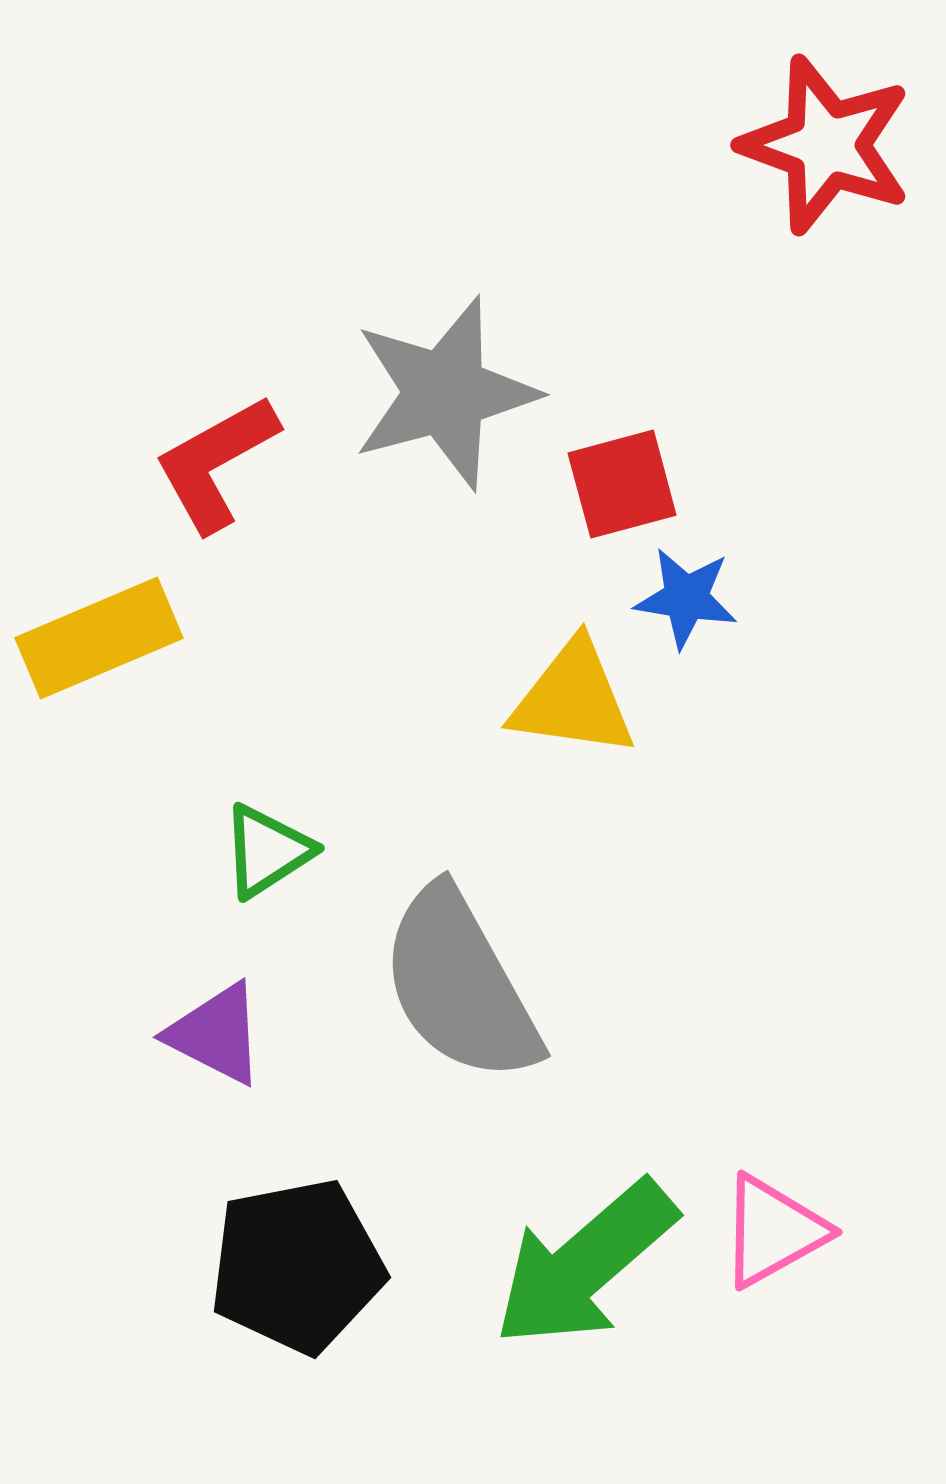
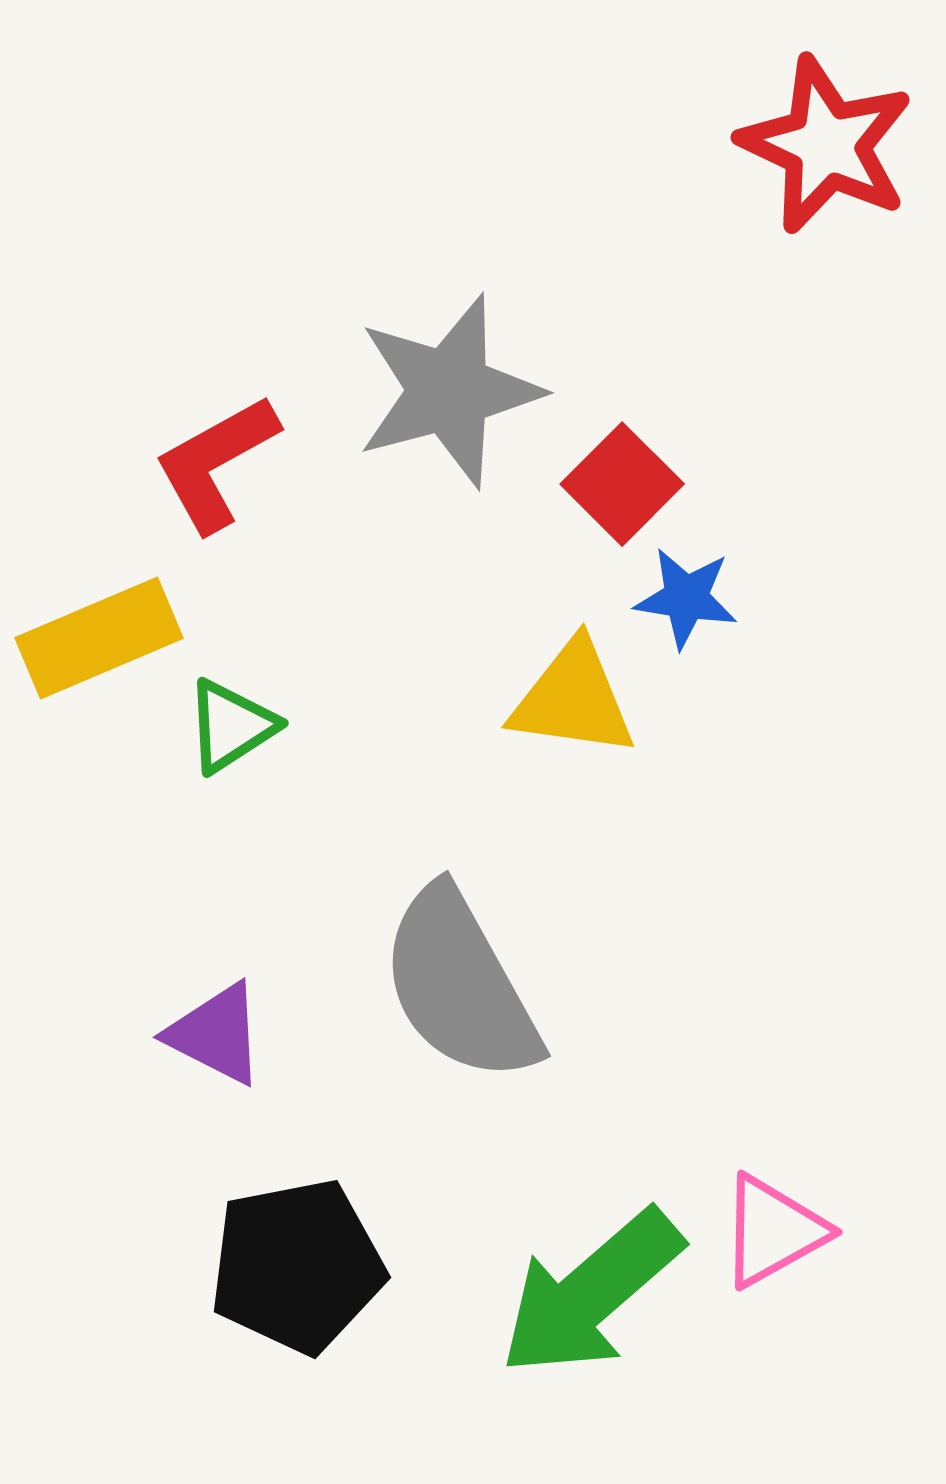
red star: rotated 5 degrees clockwise
gray star: moved 4 px right, 2 px up
red square: rotated 30 degrees counterclockwise
green triangle: moved 36 px left, 125 px up
green arrow: moved 6 px right, 29 px down
